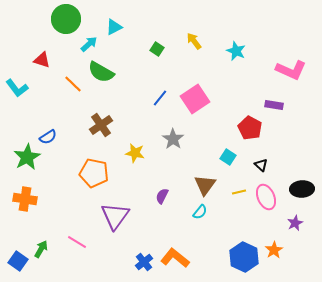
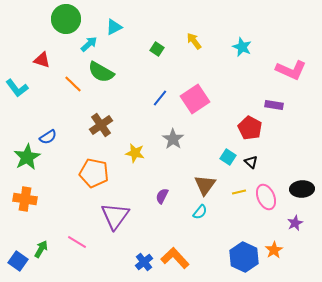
cyan star: moved 6 px right, 4 px up
black triangle: moved 10 px left, 3 px up
orange L-shape: rotated 8 degrees clockwise
